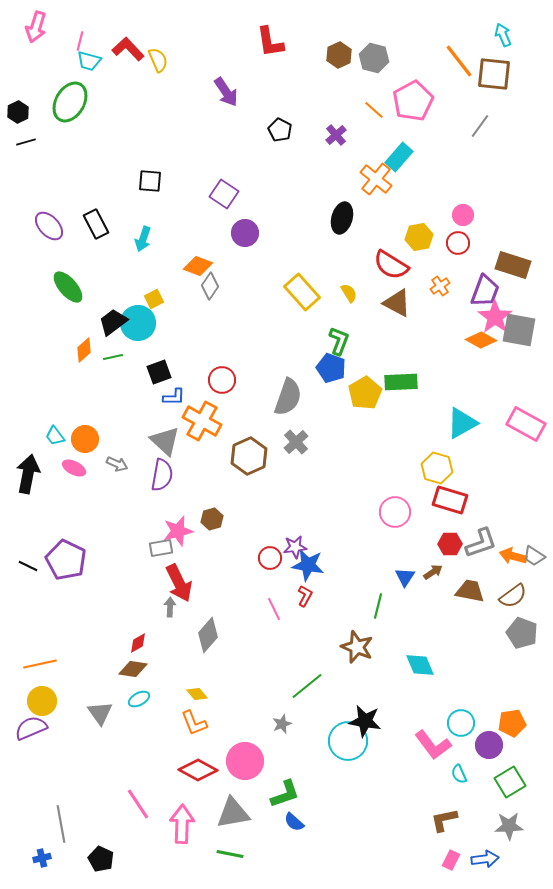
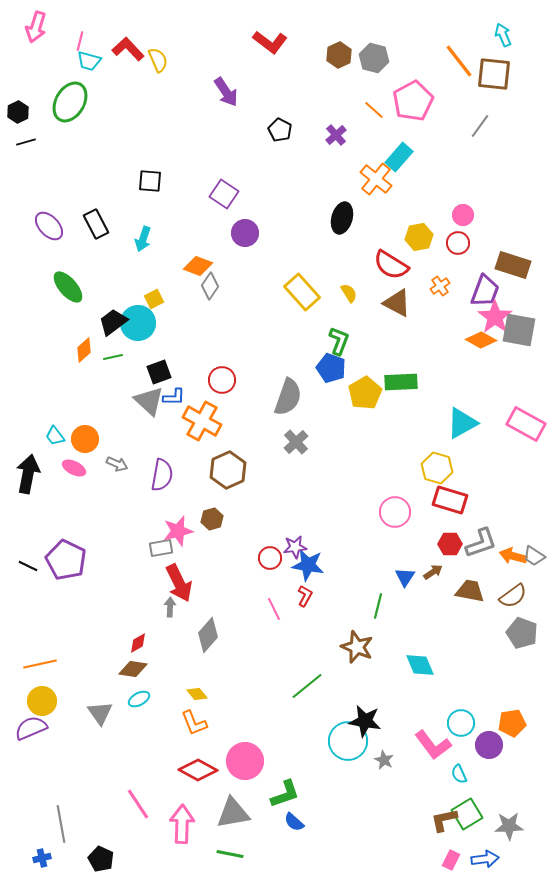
red L-shape at (270, 42): rotated 44 degrees counterclockwise
gray triangle at (165, 441): moved 16 px left, 40 px up
brown hexagon at (249, 456): moved 21 px left, 14 px down
gray star at (282, 724): moved 102 px right, 36 px down; rotated 24 degrees counterclockwise
green square at (510, 782): moved 43 px left, 32 px down
